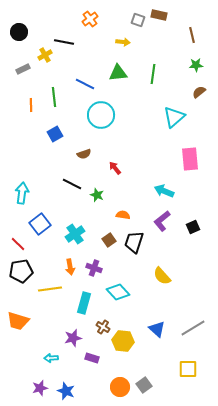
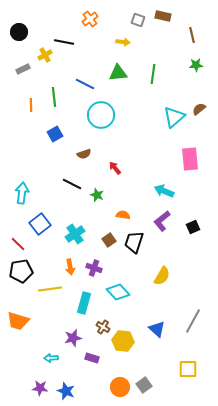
brown rectangle at (159, 15): moved 4 px right, 1 px down
brown semicircle at (199, 92): moved 17 px down
yellow semicircle at (162, 276): rotated 108 degrees counterclockwise
gray line at (193, 328): moved 7 px up; rotated 30 degrees counterclockwise
purple star at (40, 388): rotated 21 degrees clockwise
